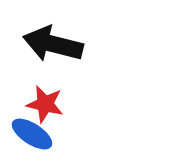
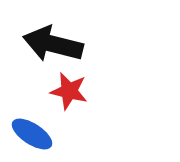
red star: moved 24 px right, 13 px up
